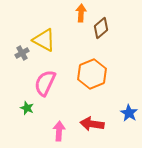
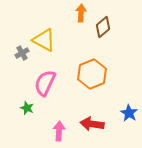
brown diamond: moved 2 px right, 1 px up
